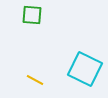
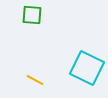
cyan square: moved 2 px right, 1 px up
